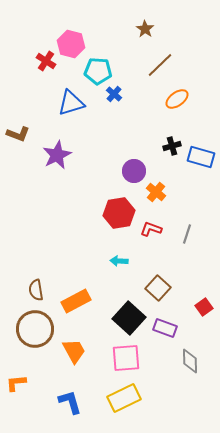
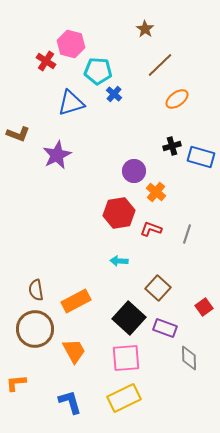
gray diamond: moved 1 px left, 3 px up
